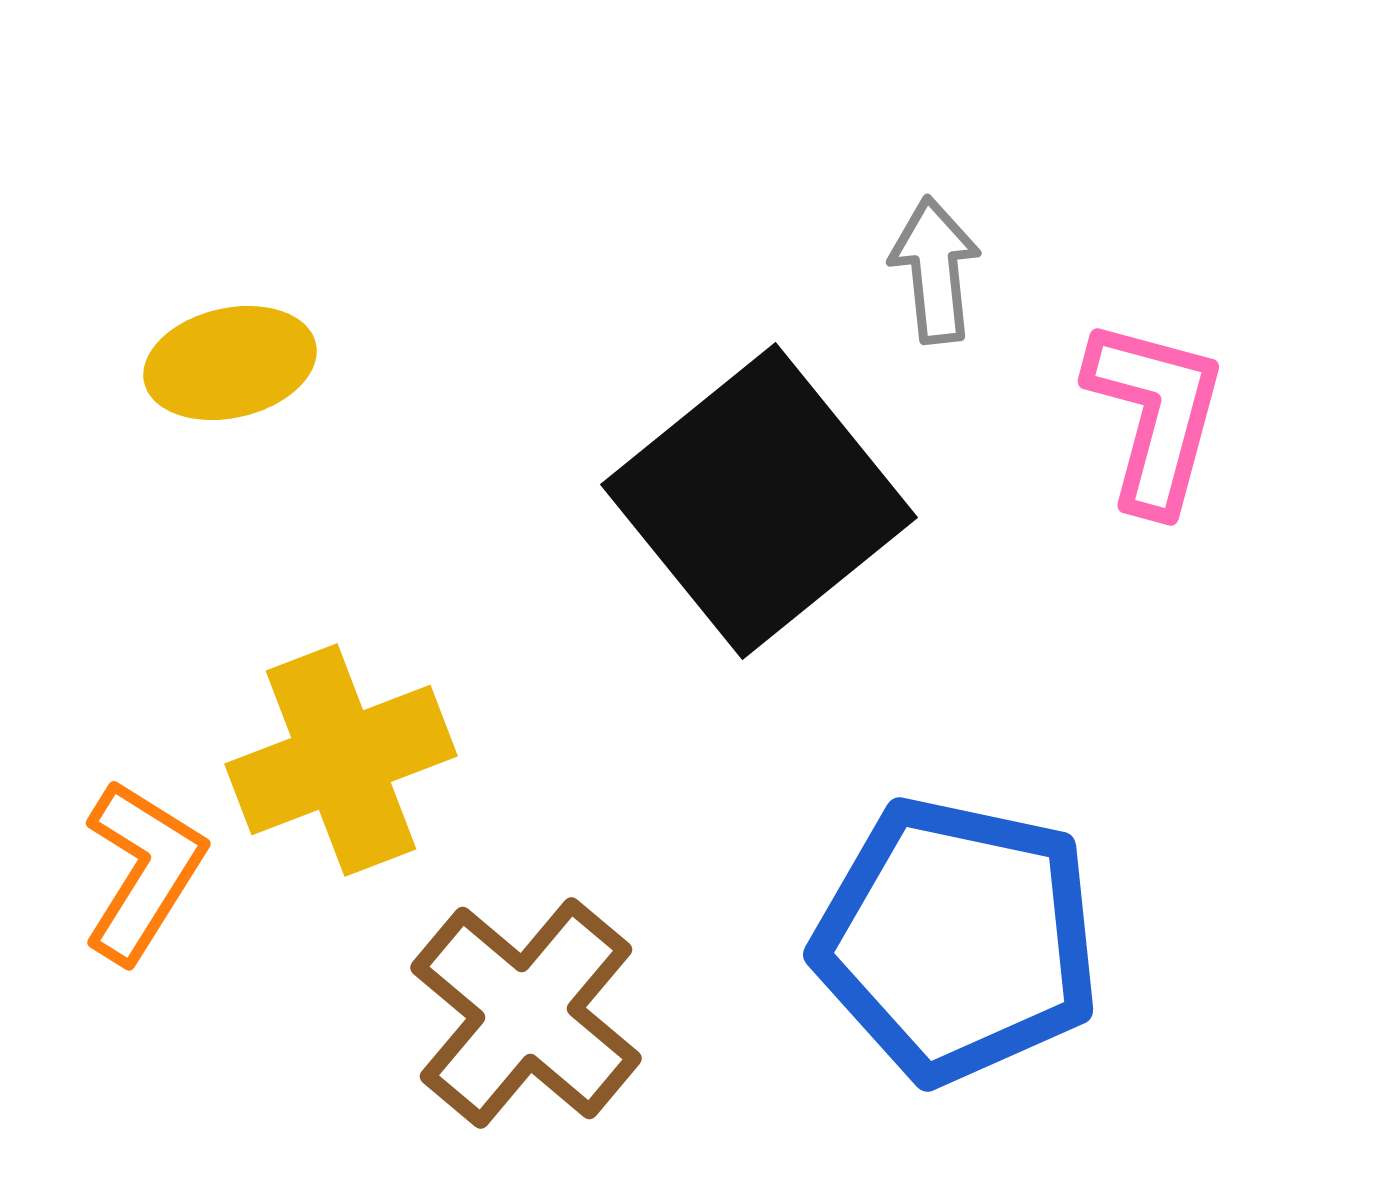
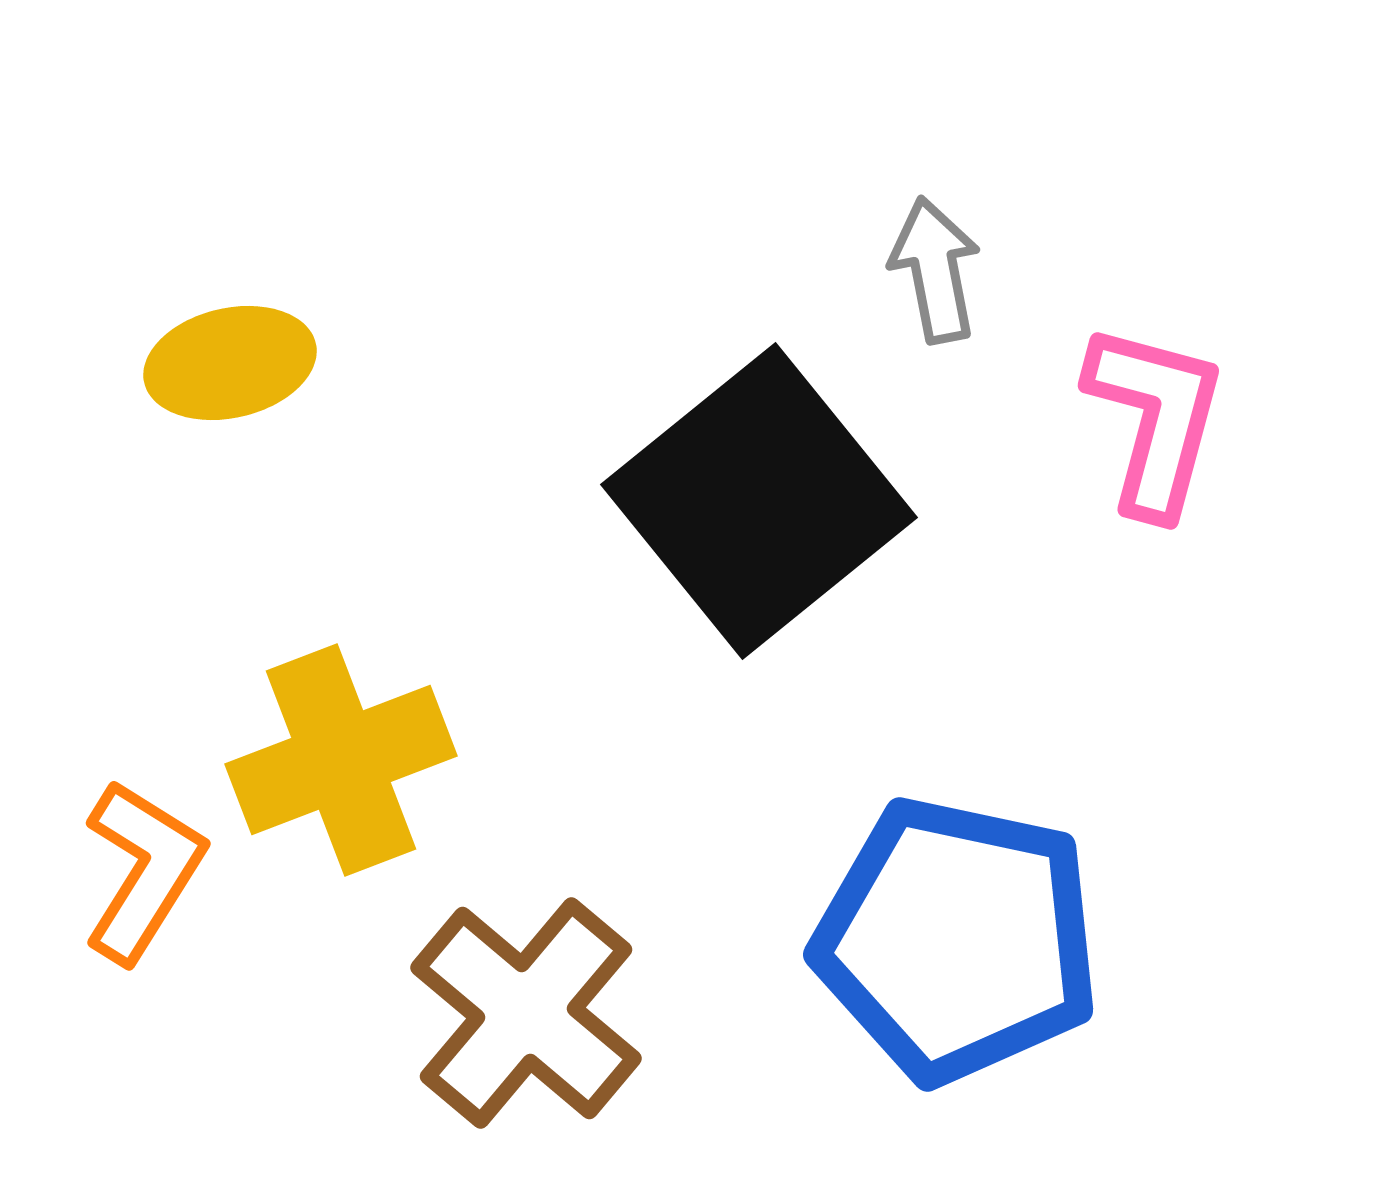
gray arrow: rotated 5 degrees counterclockwise
pink L-shape: moved 4 px down
